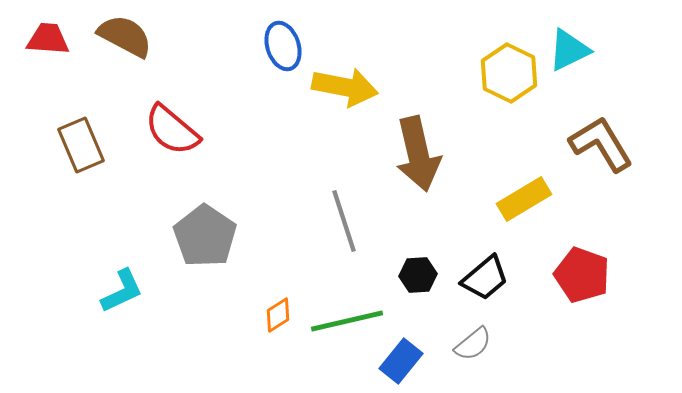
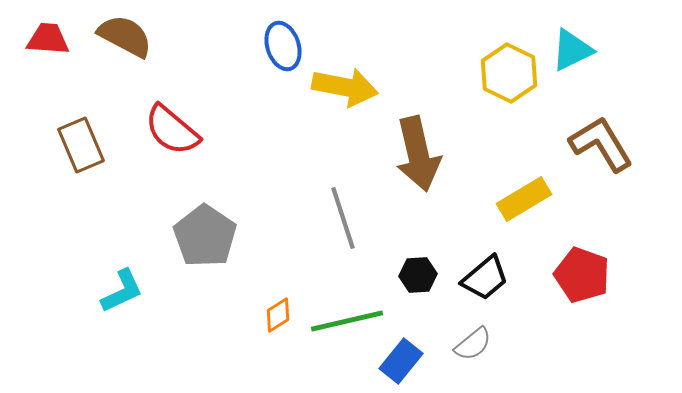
cyan triangle: moved 3 px right
gray line: moved 1 px left, 3 px up
